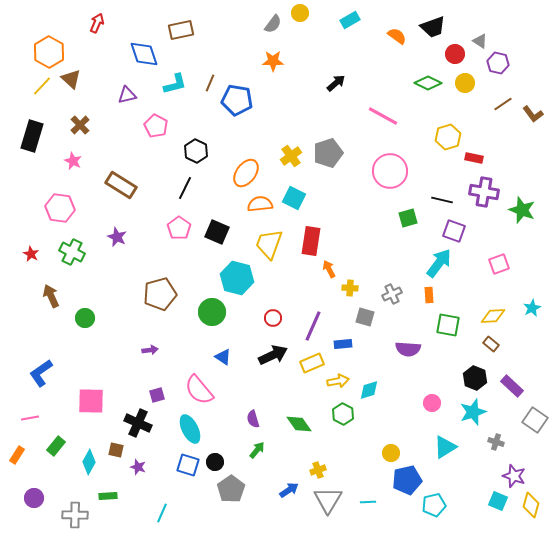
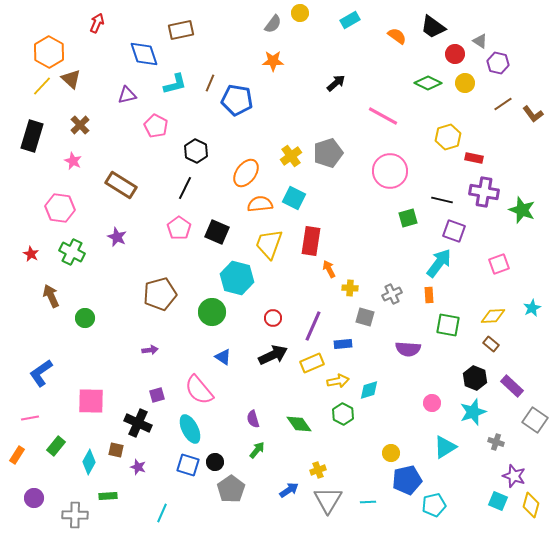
black trapezoid at (433, 27): rotated 56 degrees clockwise
